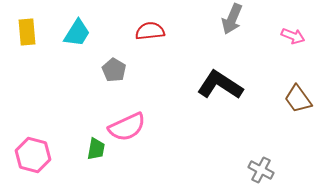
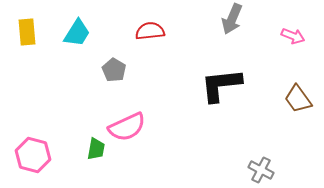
black L-shape: moved 1 px right; rotated 39 degrees counterclockwise
